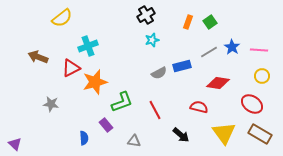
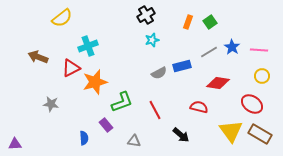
yellow triangle: moved 7 px right, 2 px up
purple triangle: rotated 48 degrees counterclockwise
